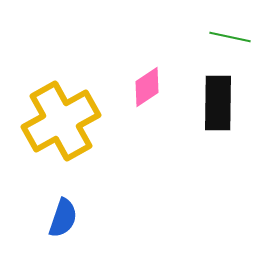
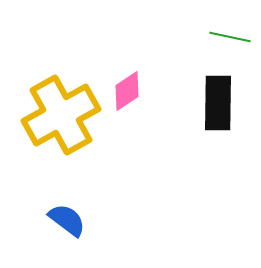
pink diamond: moved 20 px left, 4 px down
yellow cross: moved 6 px up
blue semicircle: moved 4 px right, 2 px down; rotated 72 degrees counterclockwise
